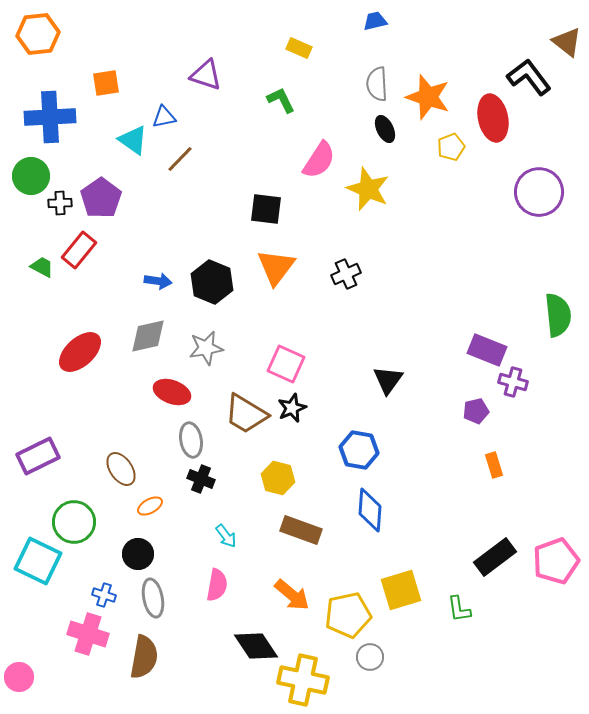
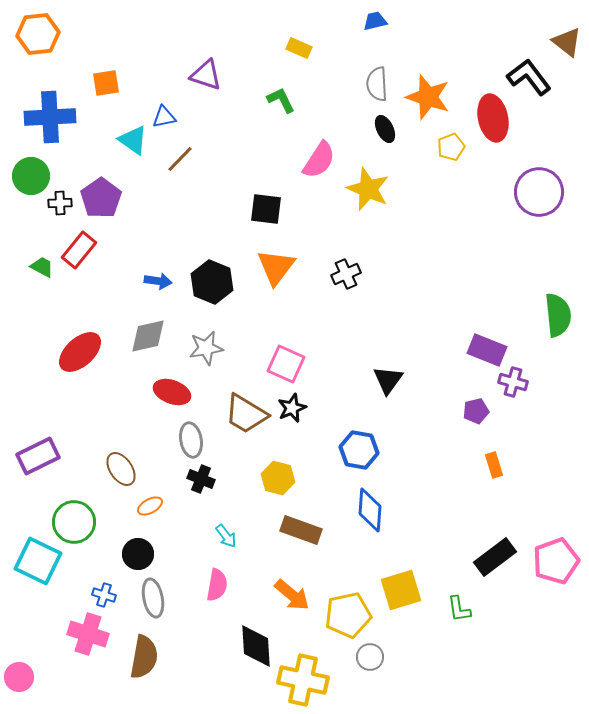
black diamond at (256, 646): rotated 30 degrees clockwise
